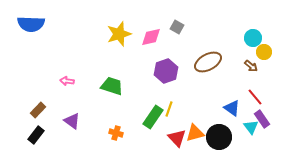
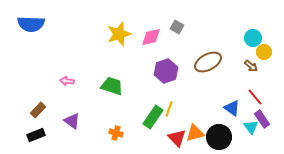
black rectangle: rotated 30 degrees clockwise
